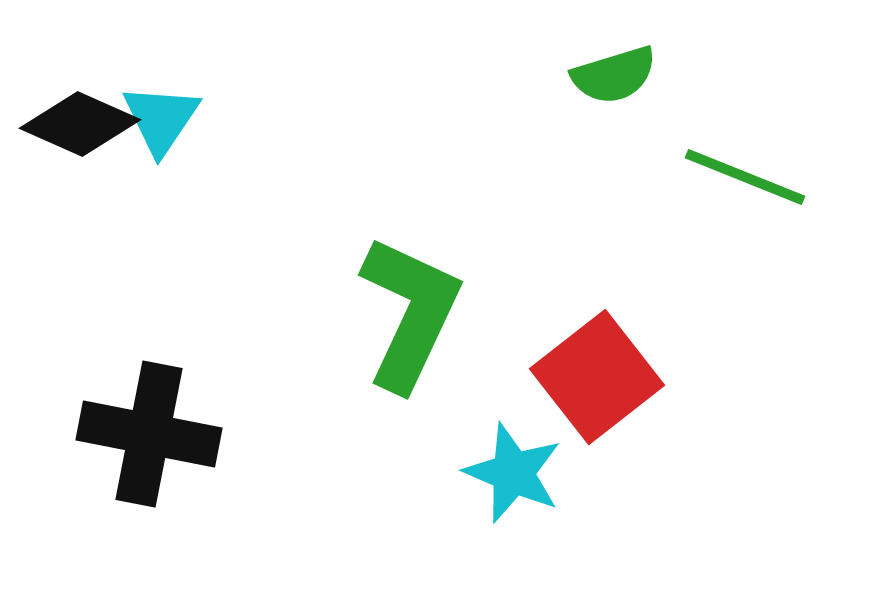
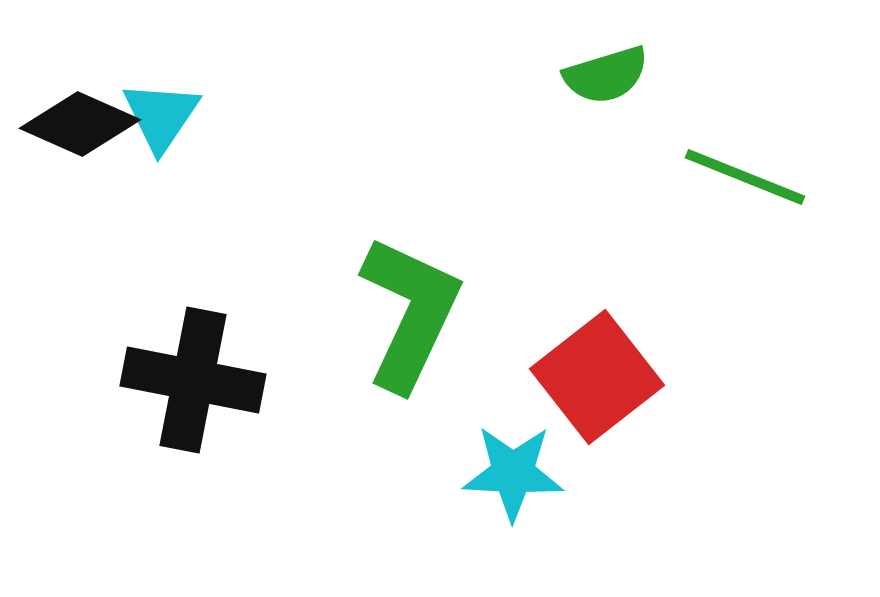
green semicircle: moved 8 px left
cyan triangle: moved 3 px up
black cross: moved 44 px right, 54 px up
cyan star: rotated 20 degrees counterclockwise
